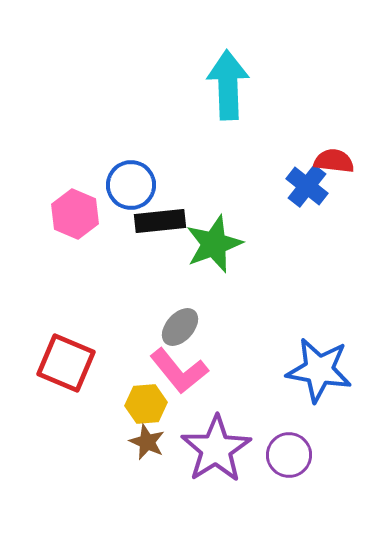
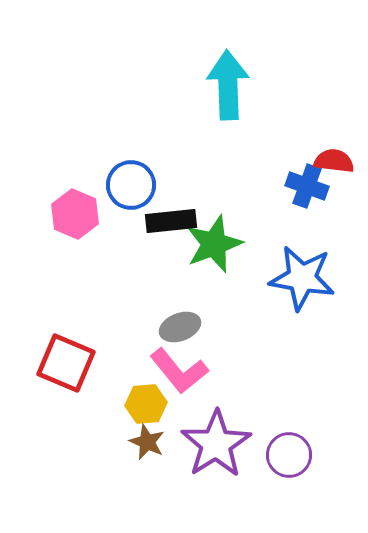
blue cross: rotated 18 degrees counterclockwise
black rectangle: moved 11 px right
gray ellipse: rotated 27 degrees clockwise
blue star: moved 17 px left, 92 px up
purple star: moved 5 px up
